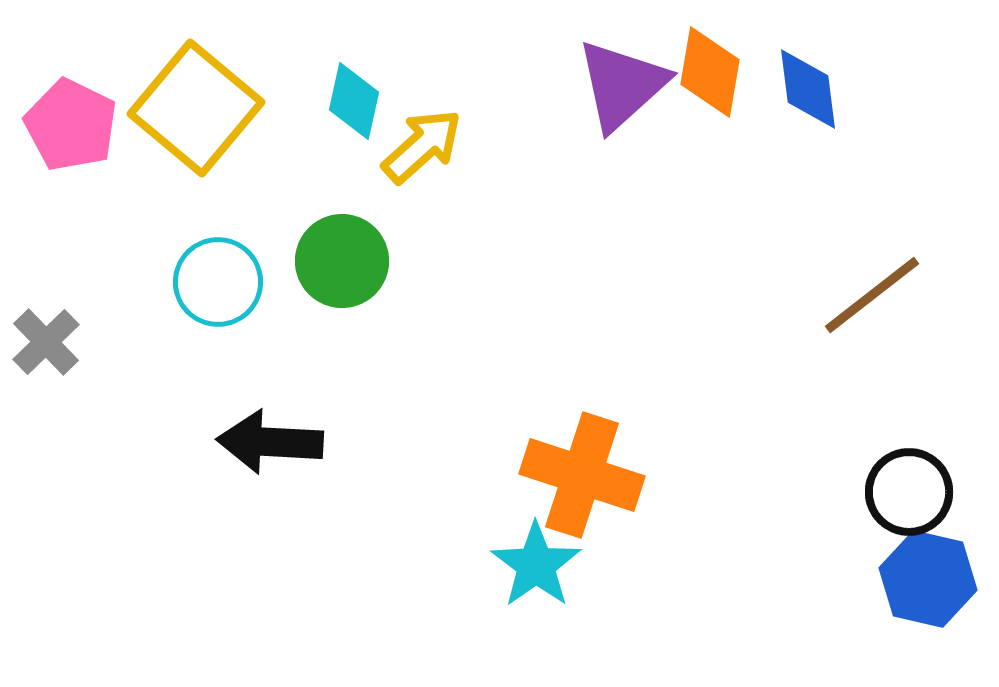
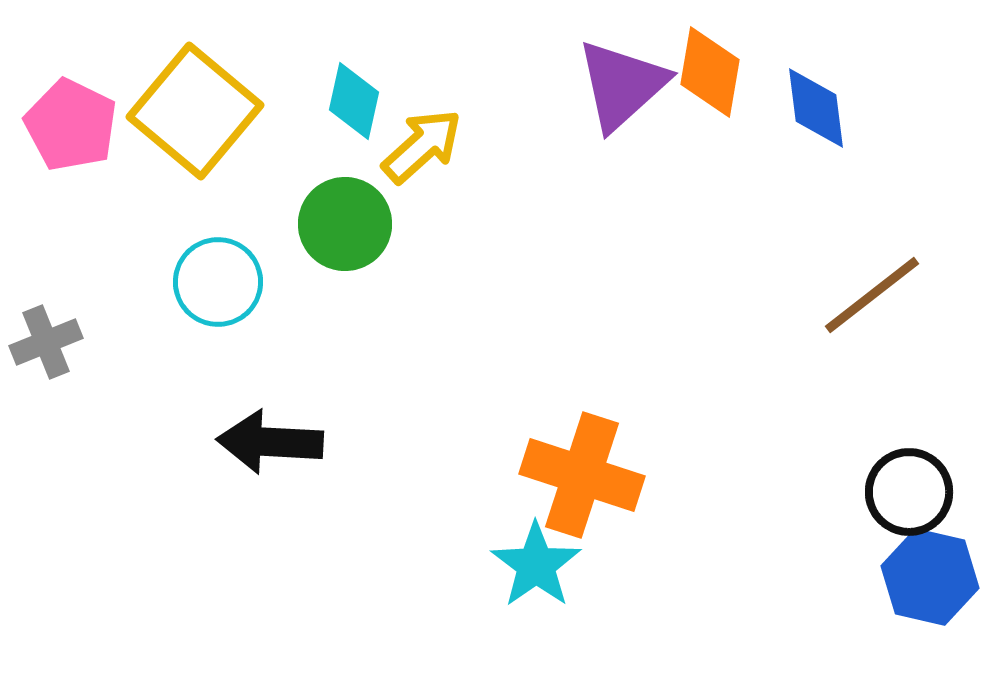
blue diamond: moved 8 px right, 19 px down
yellow square: moved 1 px left, 3 px down
green circle: moved 3 px right, 37 px up
gray cross: rotated 22 degrees clockwise
blue hexagon: moved 2 px right, 2 px up
